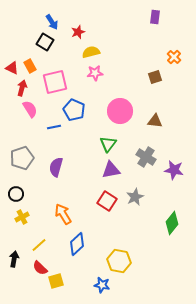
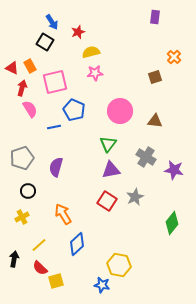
black circle: moved 12 px right, 3 px up
yellow hexagon: moved 4 px down
